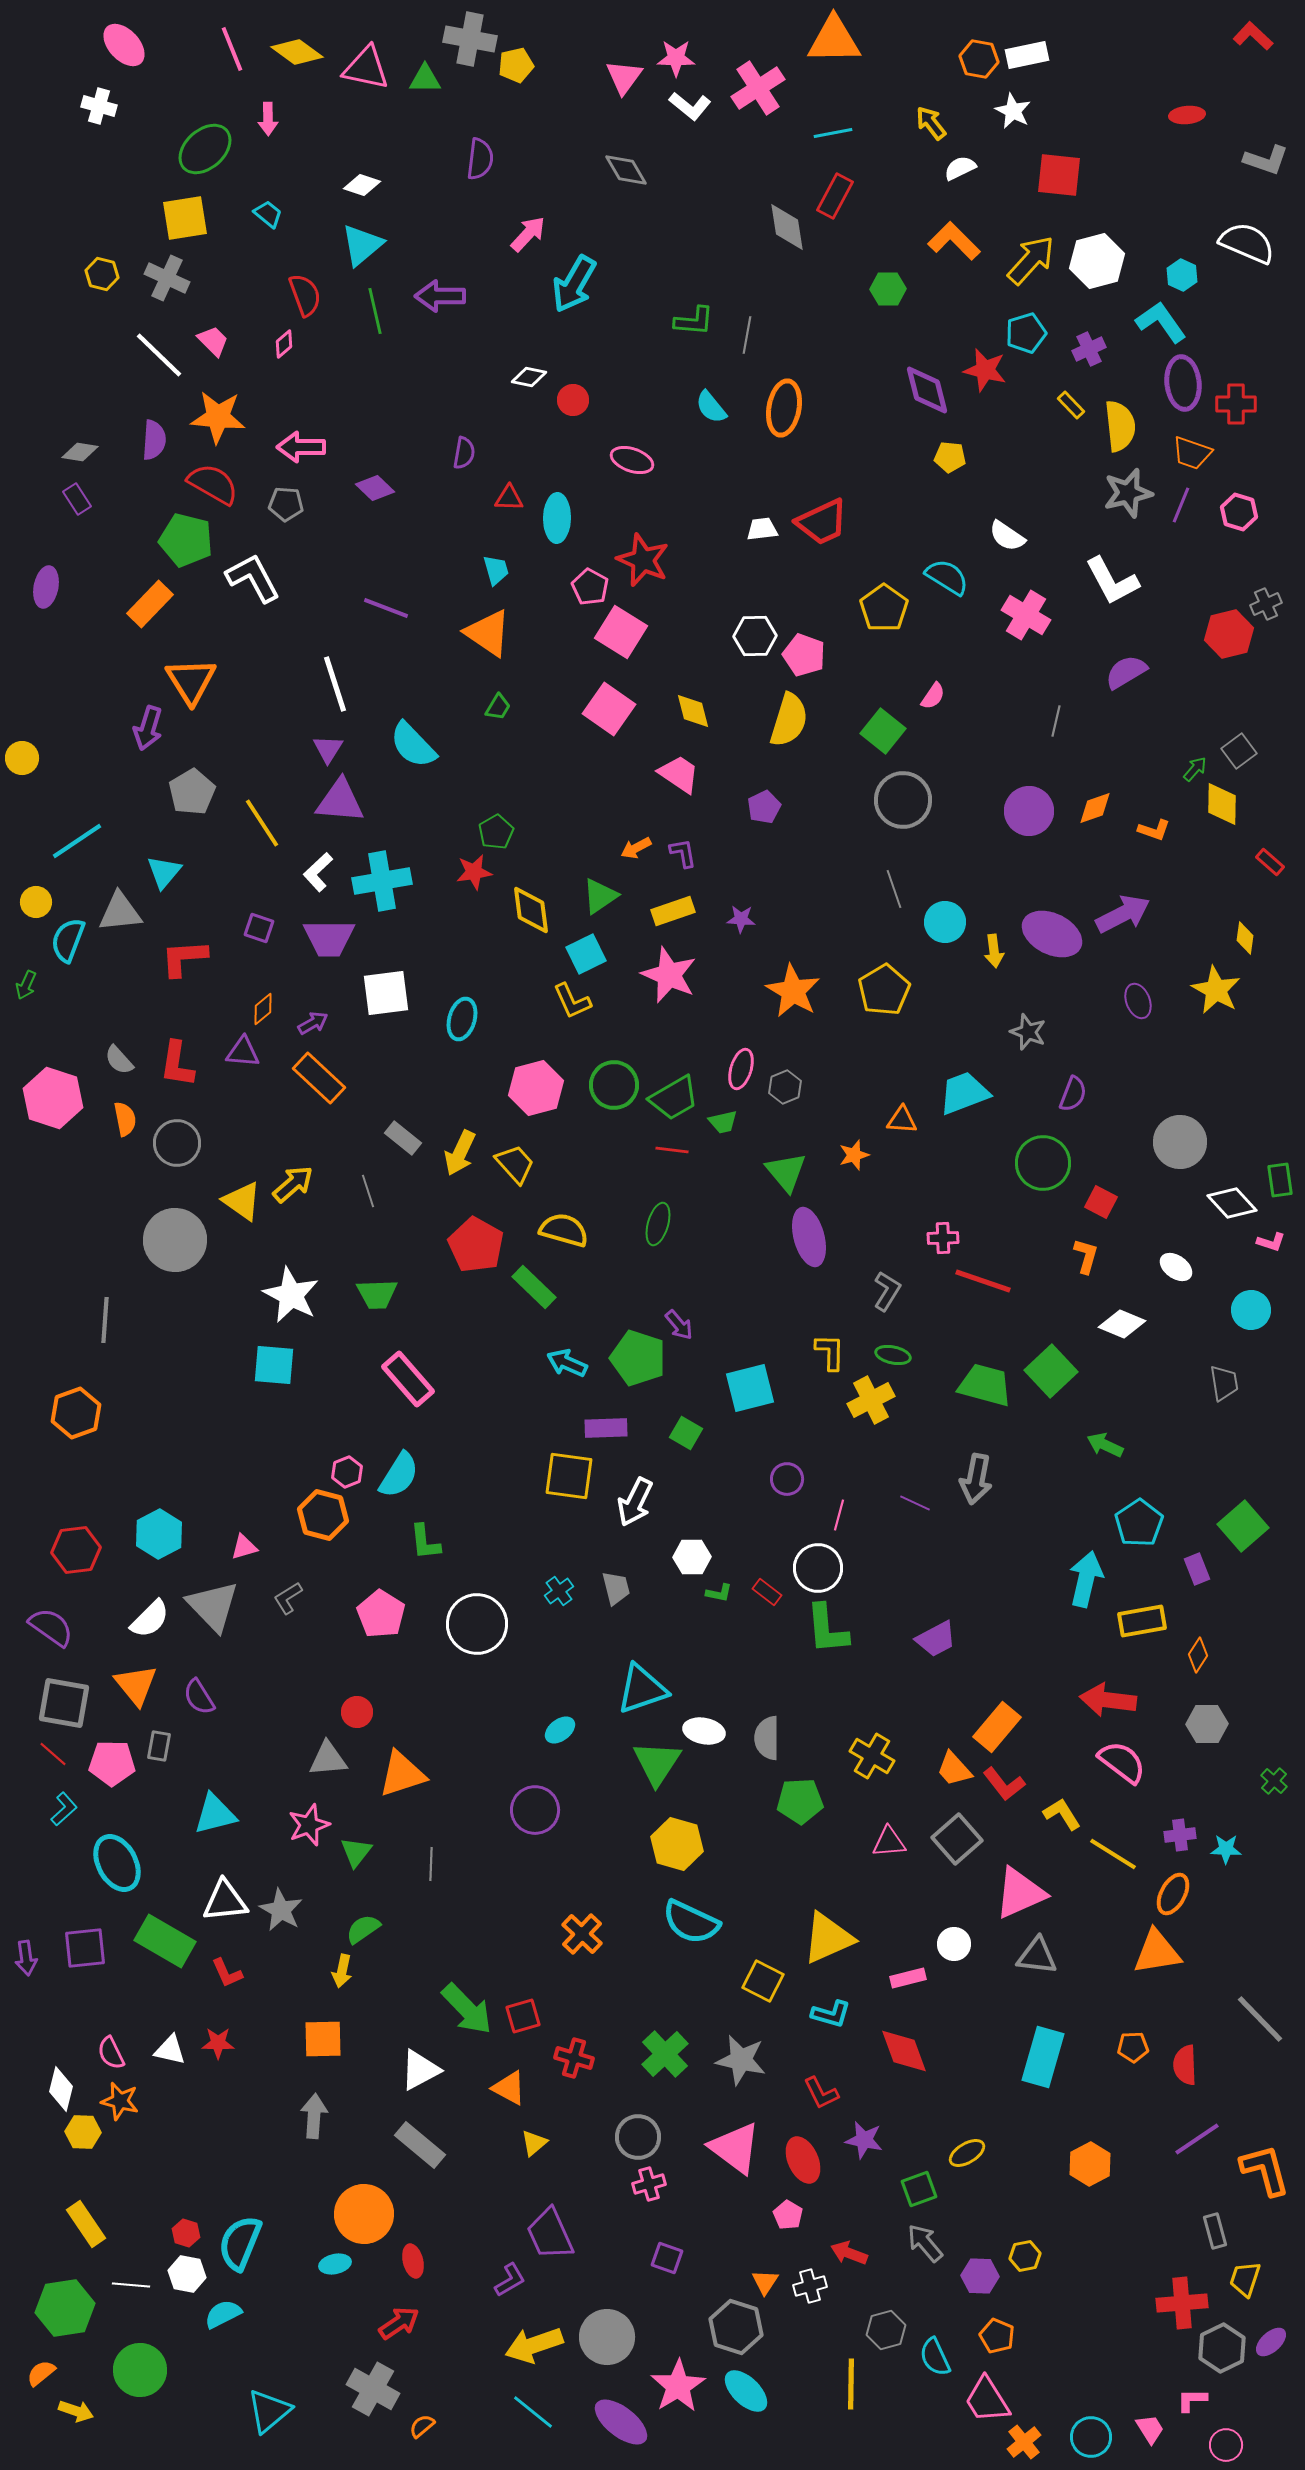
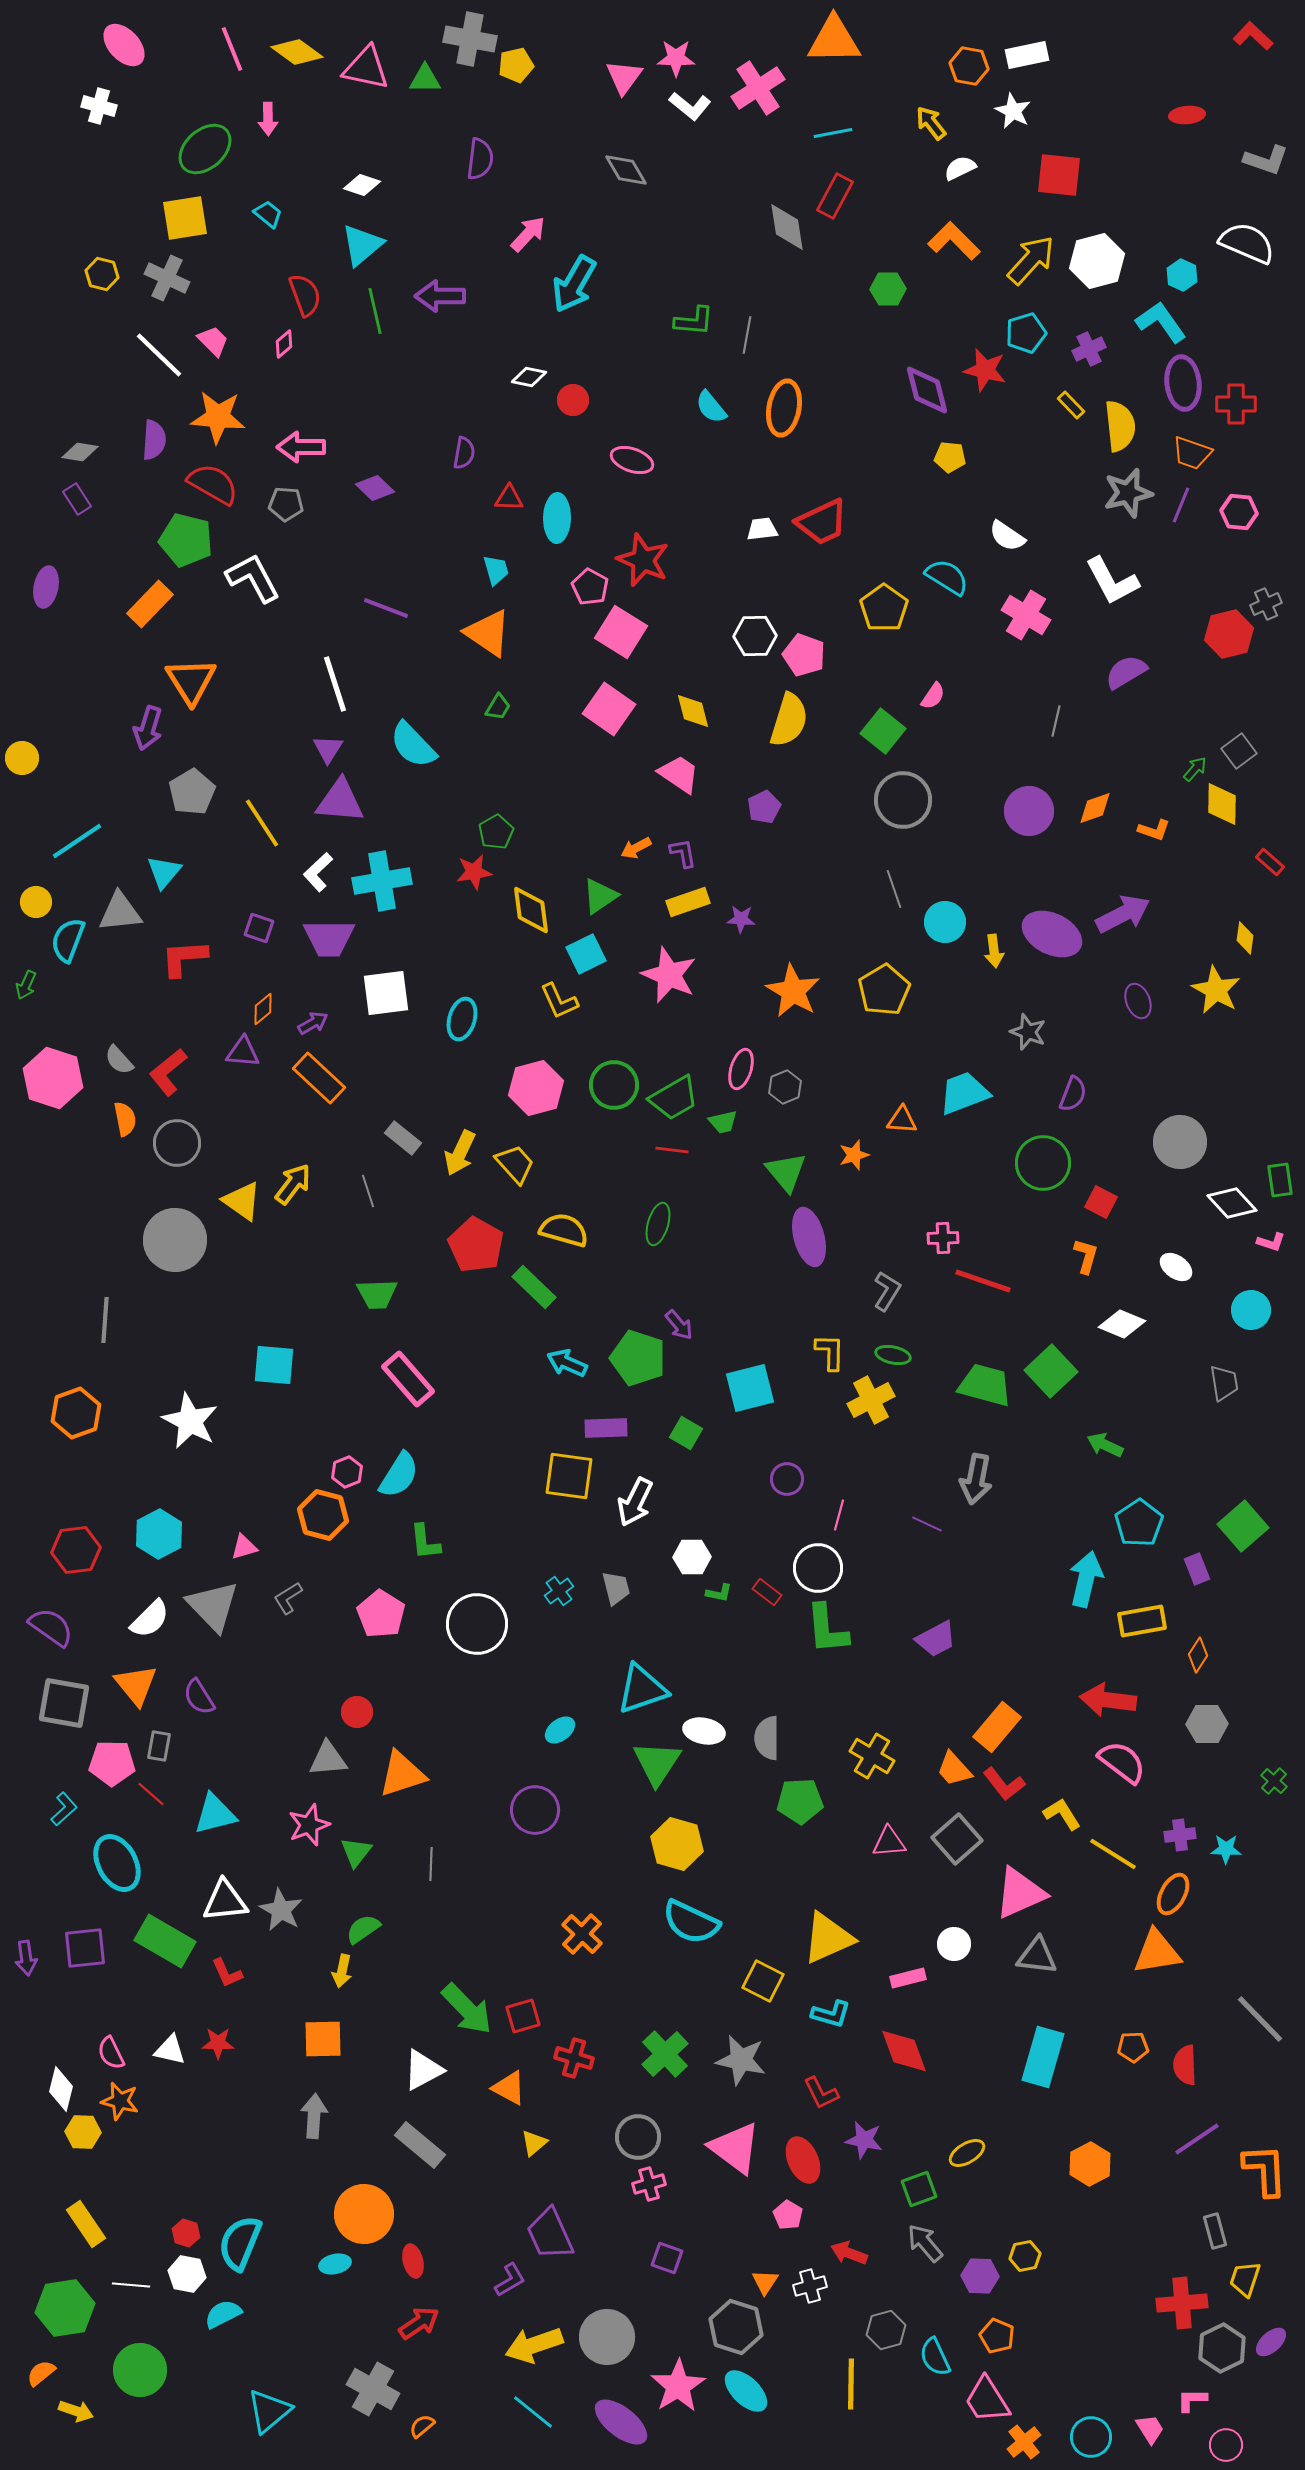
orange hexagon at (979, 59): moved 10 px left, 7 px down
pink hexagon at (1239, 512): rotated 12 degrees counterclockwise
yellow rectangle at (673, 911): moved 15 px right, 9 px up
yellow L-shape at (572, 1001): moved 13 px left
red L-shape at (177, 1064): moved 9 px left, 8 px down; rotated 42 degrees clockwise
pink hexagon at (53, 1098): moved 20 px up
yellow arrow at (293, 1184): rotated 12 degrees counterclockwise
white star at (291, 1295): moved 101 px left, 126 px down
purple line at (915, 1503): moved 12 px right, 21 px down
red line at (53, 1754): moved 98 px right, 40 px down
white triangle at (420, 2070): moved 3 px right
orange L-shape at (1265, 2170): rotated 12 degrees clockwise
red arrow at (399, 2323): moved 20 px right
